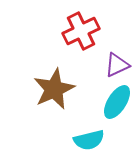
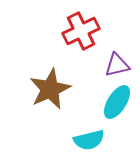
purple triangle: rotated 12 degrees clockwise
brown star: moved 4 px left
